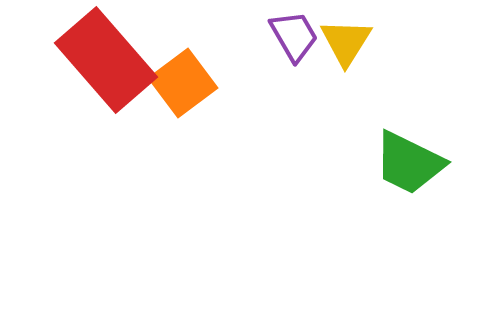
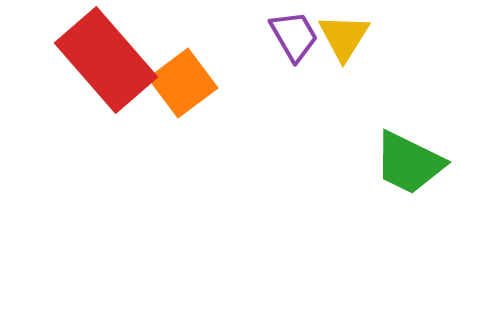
yellow triangle: moved 2 px left, 5 px up
